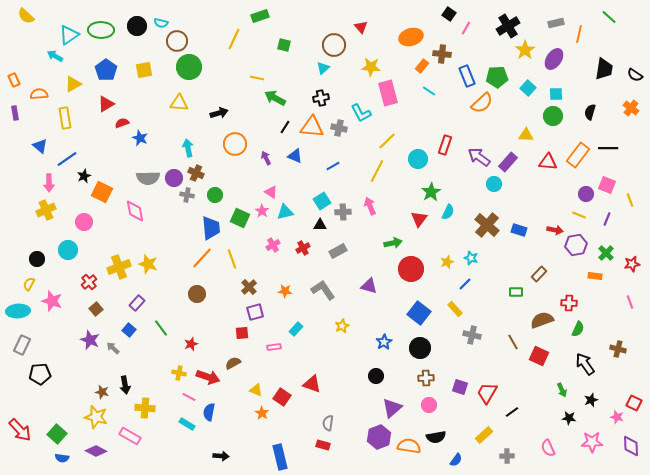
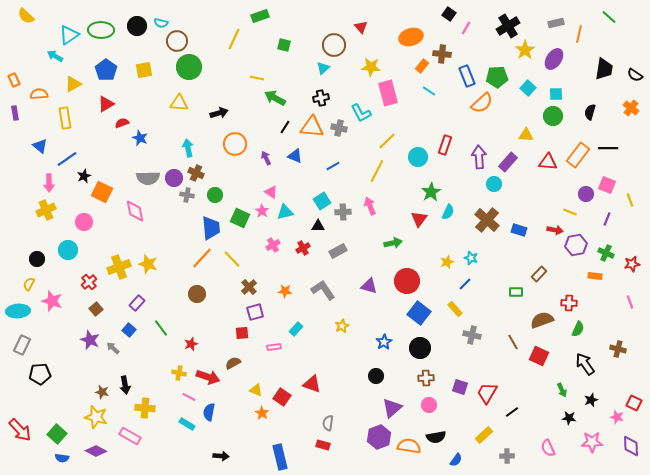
purple arrow at (479, 157): rotated 50 degrees clockwise
cyan circle at (418, 159): moved 2 px up
yellow line at (579, 215): moved 9 px left, 3 px up
black triangle at (320, 225): moved 2 px left, 1 px down
brown cross at (487, 225): moved 5 px up
green cross at (606, 253): rotated 21 degrees counterclockwise
yellow line at (232, 259): rotated 24 degrees counterclockwise
red circle at (411, 269): moved 4 px left, 12 px down
